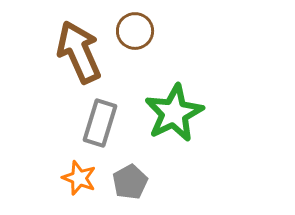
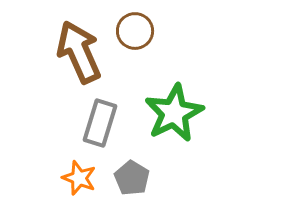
gray pentagon: moved 2 px right, 4 px up; rotated 12 degrees counterclockwise
